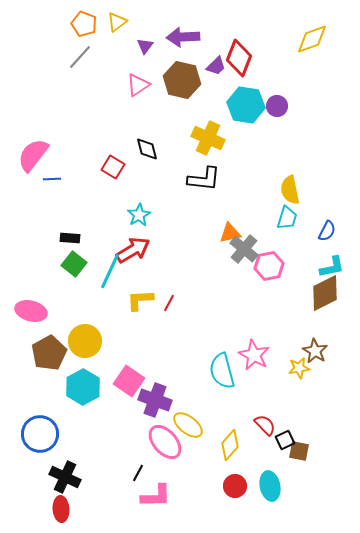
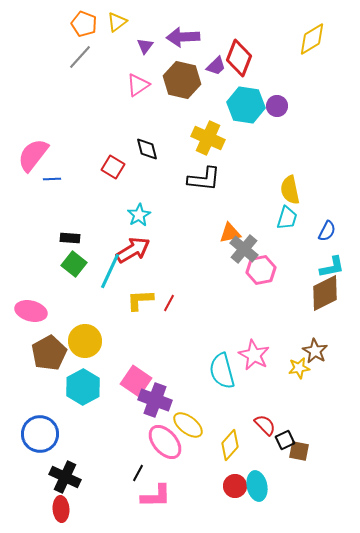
yellow diamond at (312, 39): rotated 12 degrees counterclockwise
pink hexagon at (269, 266): moved 8 px left, 4 px down
pink square at (129, 381): moved 7 px right
cyan ellipse at (270, 486): moved 13 px left
